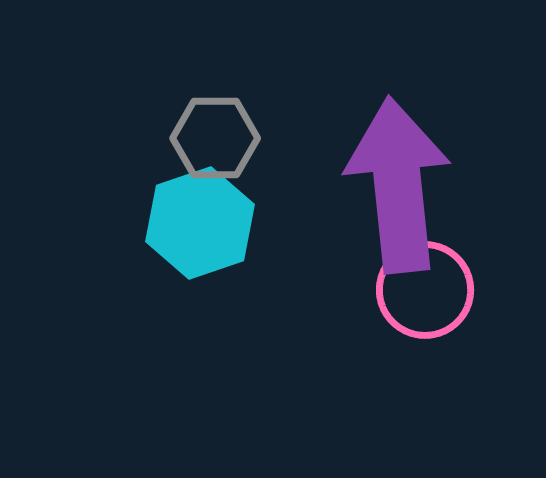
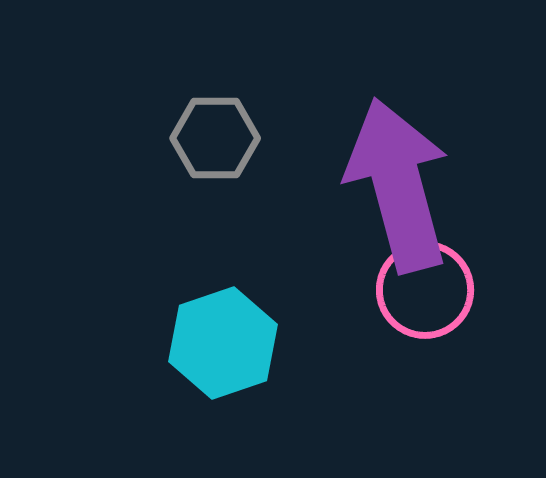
purple arrow: rotated 9 degrees counterclockwise
cyan hexagon: moved 23 px right, 120 px down
